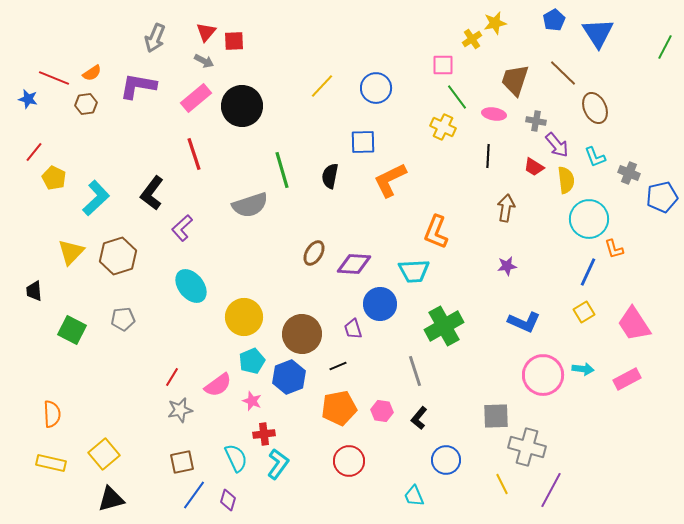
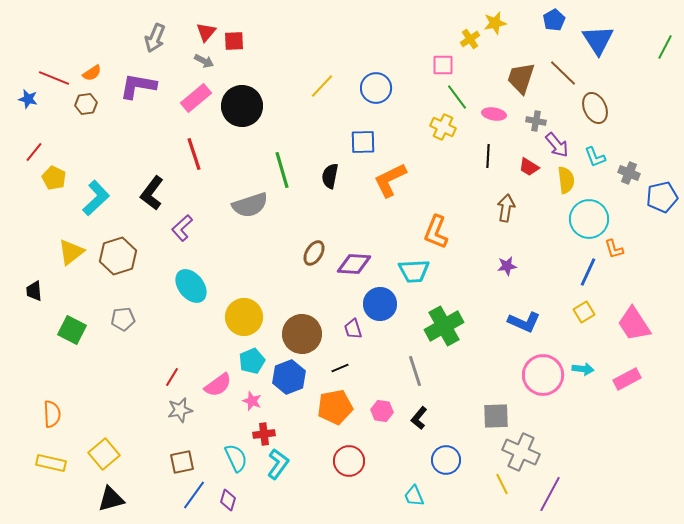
blue triangle at (598, 33): moved 7 px down
yellow cross at (472, 39): moved 2 px left
brown trapezoid at (515, 80): moved 6 px right, 2 px up
red trapezoid at (534, 167): moved 5 px left
yellow triangle at (71, 252): rotated 8 degrees clockwise
black line at (338, 366): moved 2 px right, 2 px down
orange pentagon at (339, 408): moved 4 px left, 1 px up
gray cross at (527, 447): moved 6 px left, 5 px down; rotated 9 degrees clockwise
purple line at (551, 490): moved 1 px left, 4 px down
